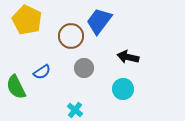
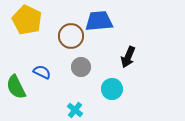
blue trapezoid: rotated 48 degrees clockwise
black arrow: rotated 80 degrees counterclockwise
gray circle: moved 3 px left, 1 px up
blue semicircle: rotated 120 degrees counterclockwise
cyan circle: moved 11 px left
